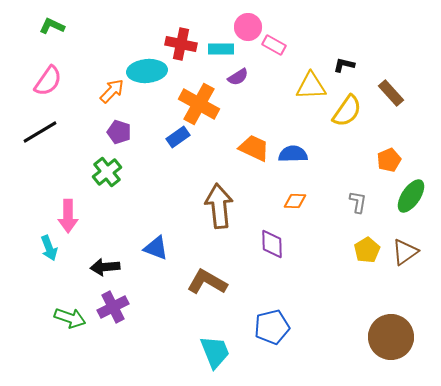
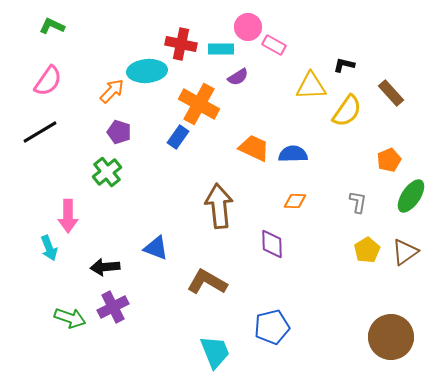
blue rectangle: rotated 20 degrees counterclockwise
